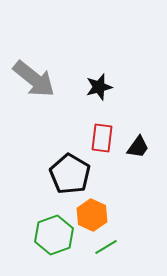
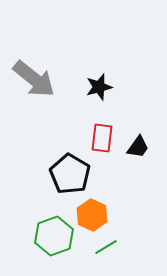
green hexagon: moved 1 px down
